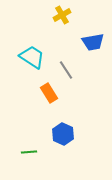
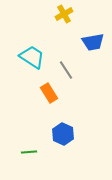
yellow cross: moved 2 px right, 1 px up
